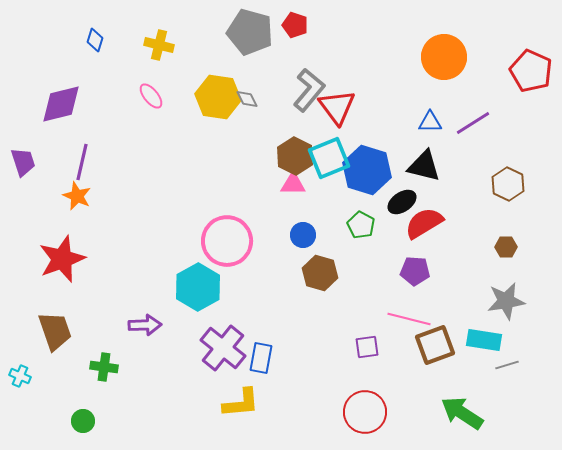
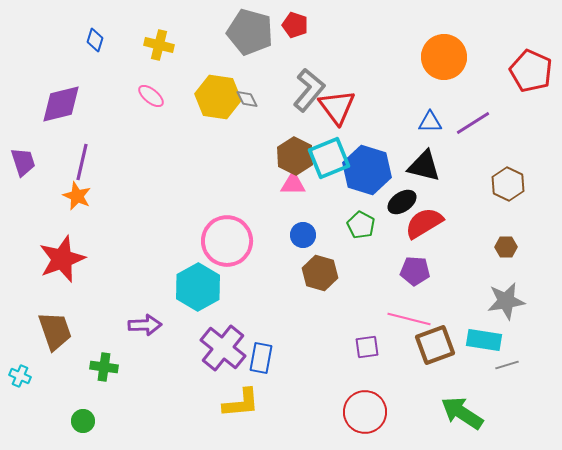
pink ellipse at (151, 96): rotated 12 degrees counterclockwise
